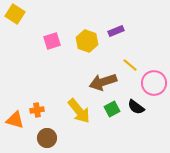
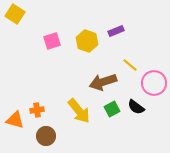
brown circle: moved 1 px left, 2 px up
